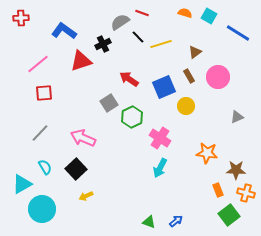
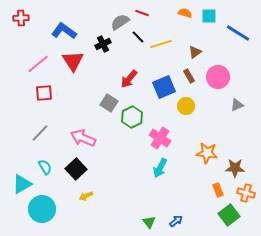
cyan square: rotated 28 degrees counterclockwise
red triangle: moved 8 px left; rotated 45 degrees counterclockwise
red arrow: rotated 84 degrees counterclockwise
gray square: rotated 24 degrees counterclockwise
gray triangle: moved 12 px up
brown star: moved 1 px left, 2 px up
green triangle: rotated 32 degrees clockwise
